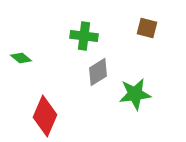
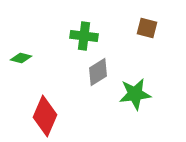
green diamond: rotated 25 degrees counterclockwise
